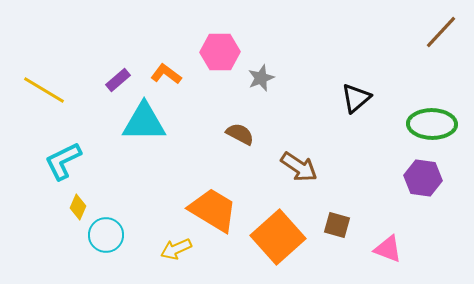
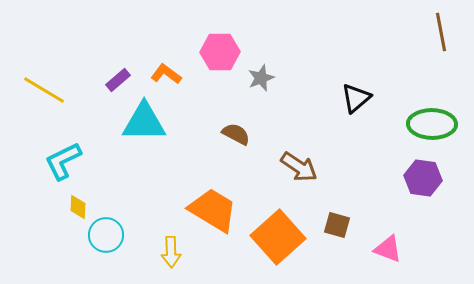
brown line: rotated 54 degrees counterclockwise
brown semicircle: moved 4 px left
yellow diamond: rotated 20 degrees counterclockwise
yellow arrow: moved 5 px left, 3 px down; rotated 68 degrees counterclockwise
